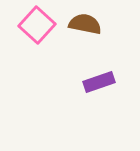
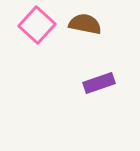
purple rectangle: moved 1 px down
